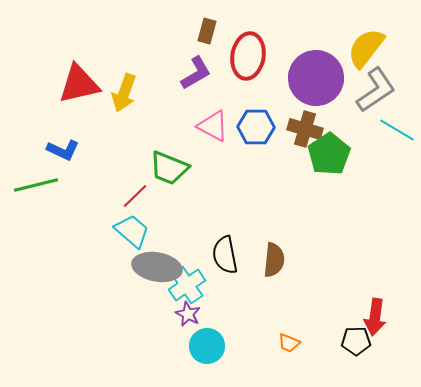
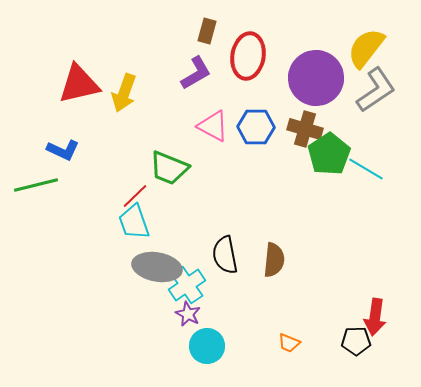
cyan line: moved 31 px left, 39 px down
cyan trapezoid: moved 2 px right, 9 px up; rotated 150 degrees counterclockwise
